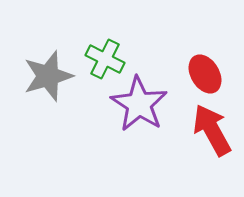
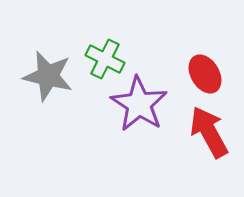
gray star: rotated 30 degrees clockwise
red arrow: moved 3 px left, 2 px down
